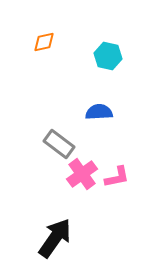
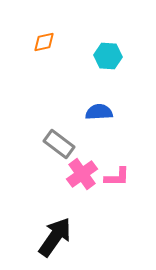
cyan hexagon: rotated 8 degrees counterclockwise
pink L-shape: rotated 12 degrees clockwise
black arrow: moved 1 px up
